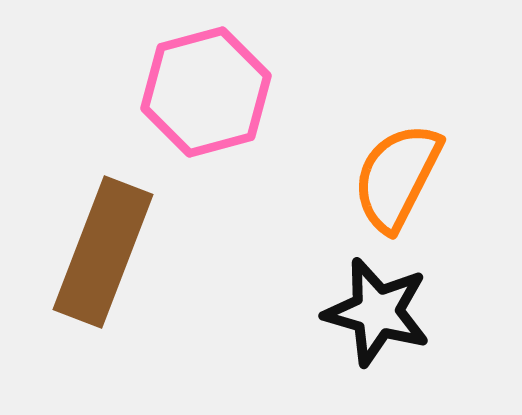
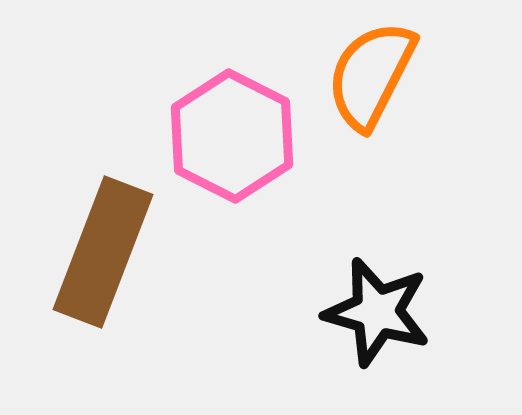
pink hexagon: moved 26 px right, 44 px down; rotated 18 degrees counterclockwise
orange semicircle: moved 26 px left, 102 px up
